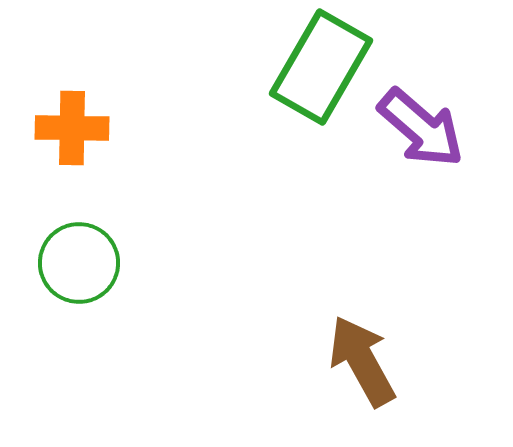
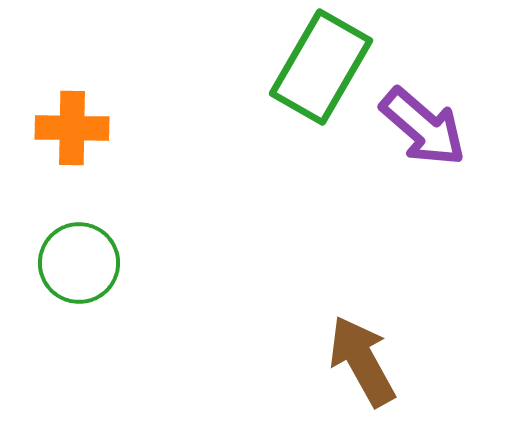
purple arrow: moved 2 px right, 1 px up
